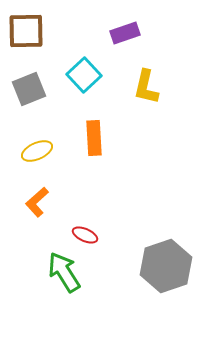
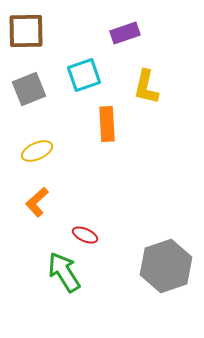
cyan square: rotated 24 degrees clockwise
orange rectangle: moved 13 px right, 14 px up
